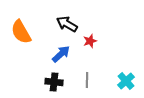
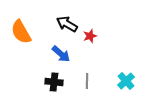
red star: moved 5 px up
blue arrow: rotated 84 degrees clockwise
gray line: moved 1 px down
